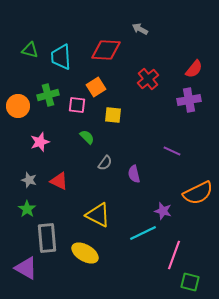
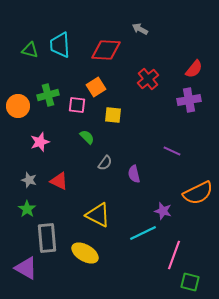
cyan trapezoid: moved 1 px left, 12 px up
